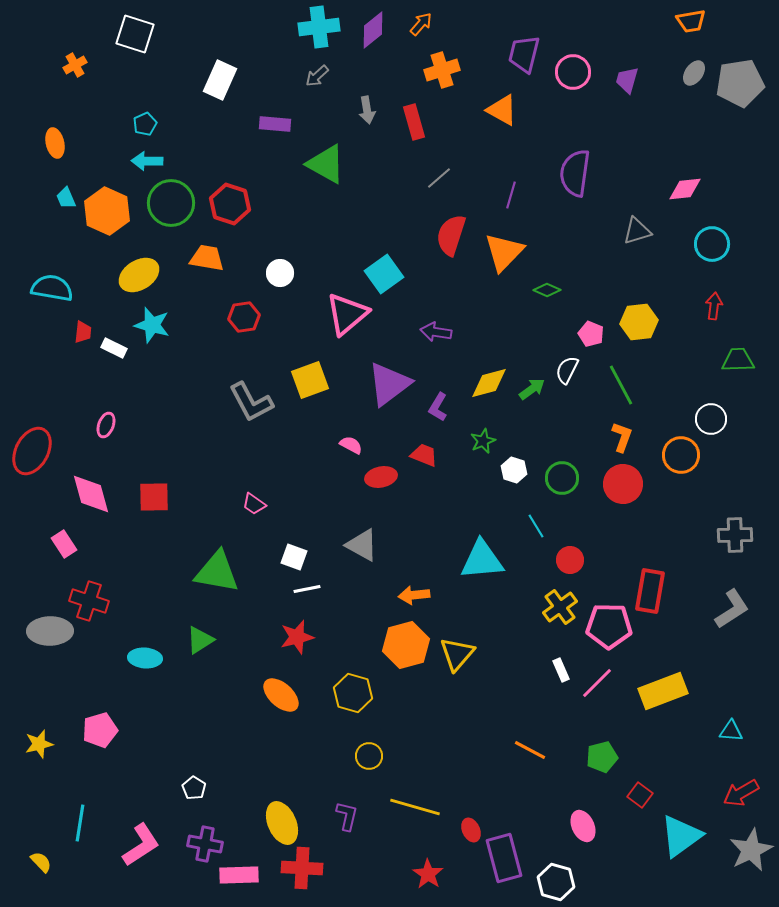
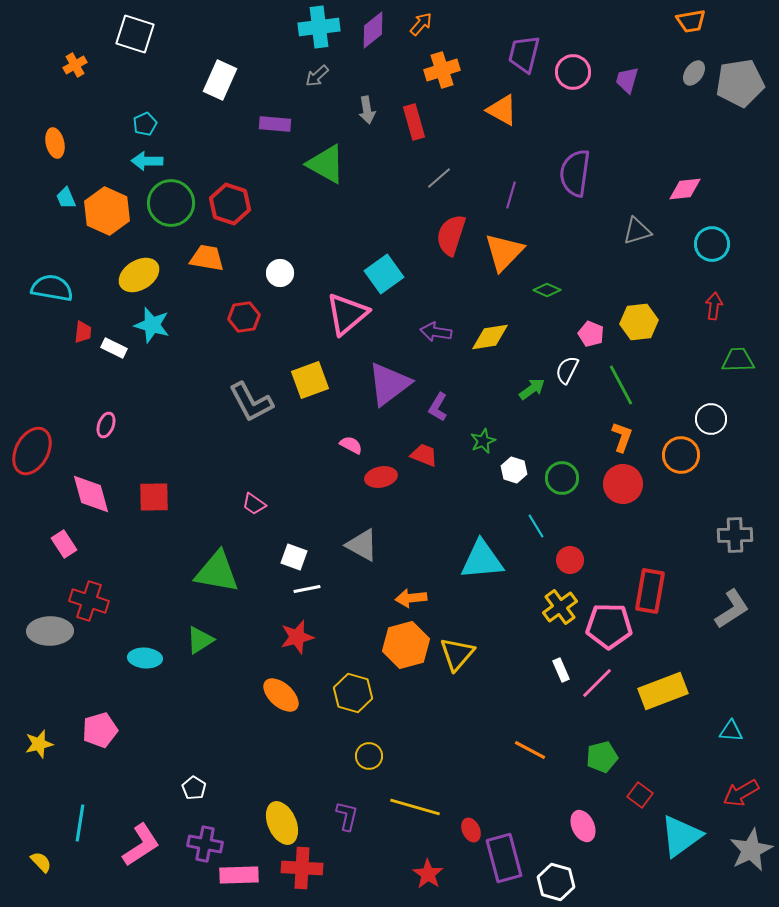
yellow diamond at (489, 383): moved 1 px right, 46 px up; rotated 6 degrees clockwise
orange arrow at (414, 595): moved 3 px left, 3 px down
